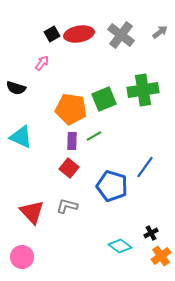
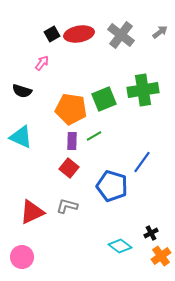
black semicircle: moved 6 px right, 3 px down
blue line: moved 3 px left, 5 px up
red triangle: rotated 48 degrees clockwise
